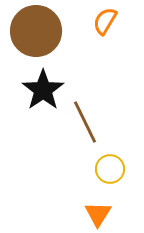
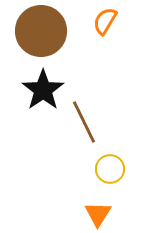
brown circle: moved 5 px right
brown line: moved 1 px left
